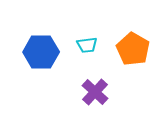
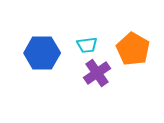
blue hexagon: moved 1 px right, 1 px down
purple cross: moved 2 px right, 19 px up; rotated 12 degrees clockwise
